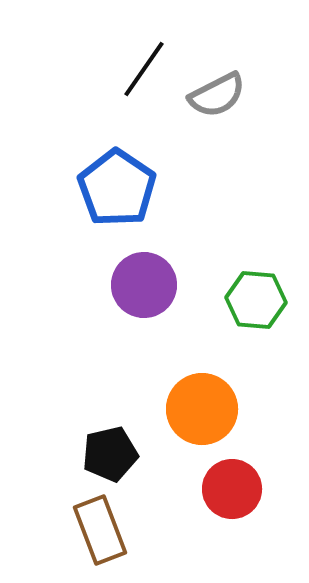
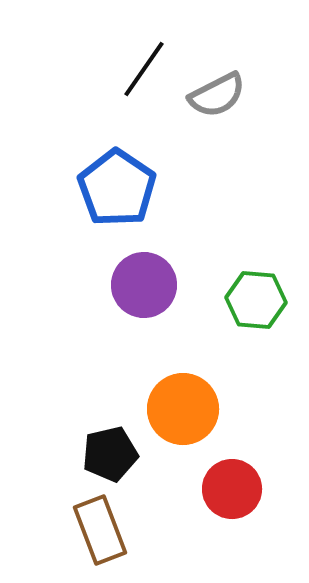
orange circle: moved 19 px left
